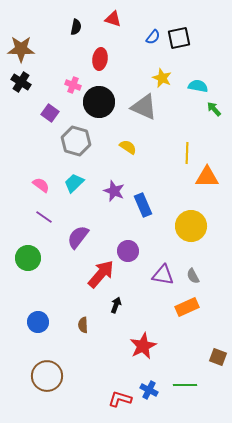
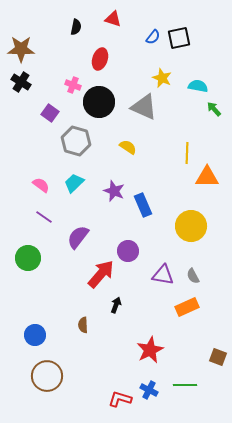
red ellipse: rotated 10 degrees clockwise
blue circle: moved 3 px left, 13 px down
red star: moved 7 px right, 4 px down
